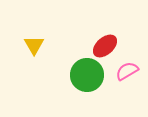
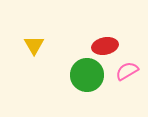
red ellipse: rotated 30 degrees clockwise
